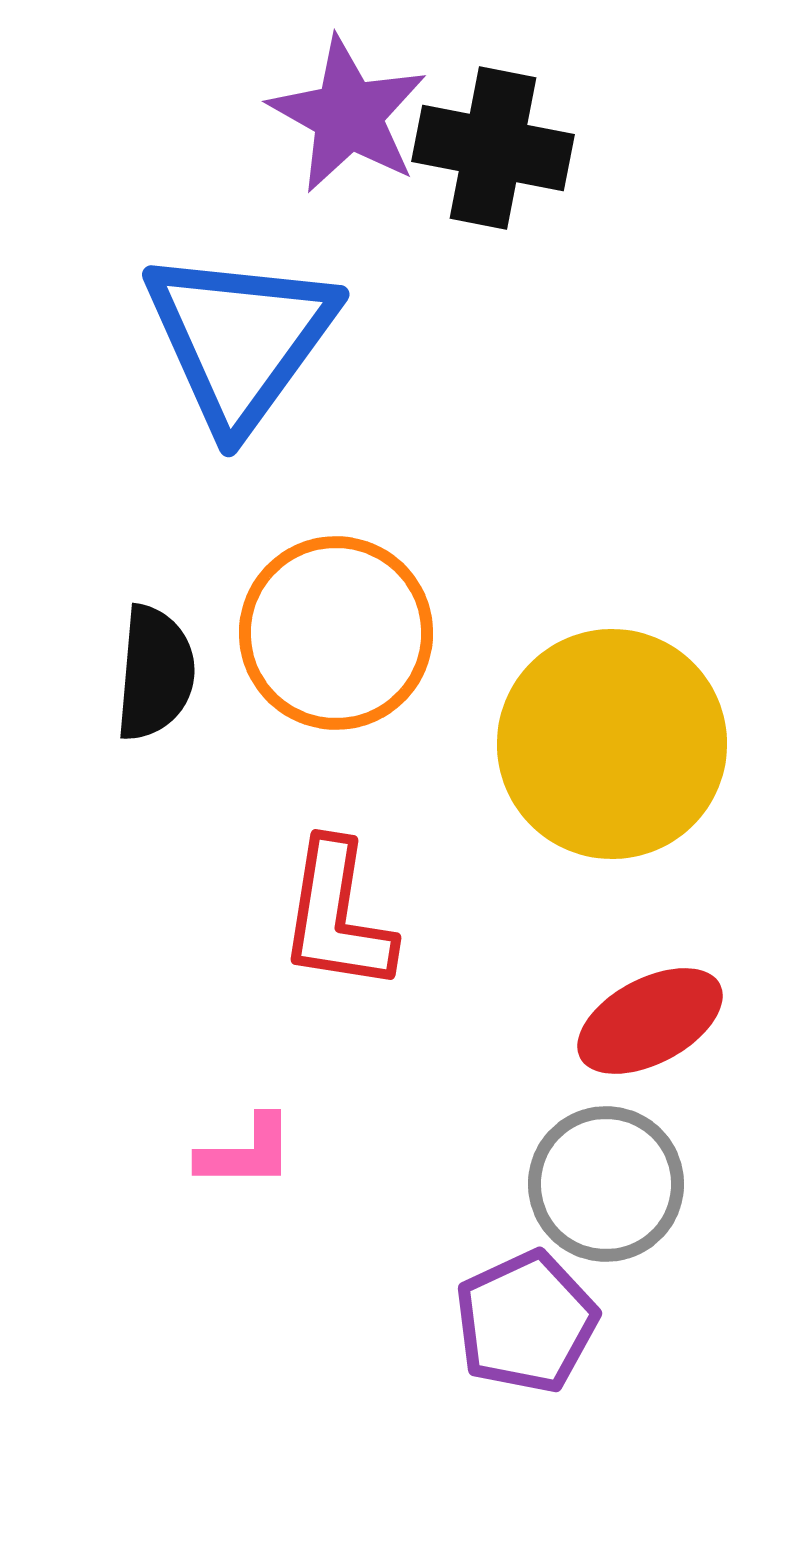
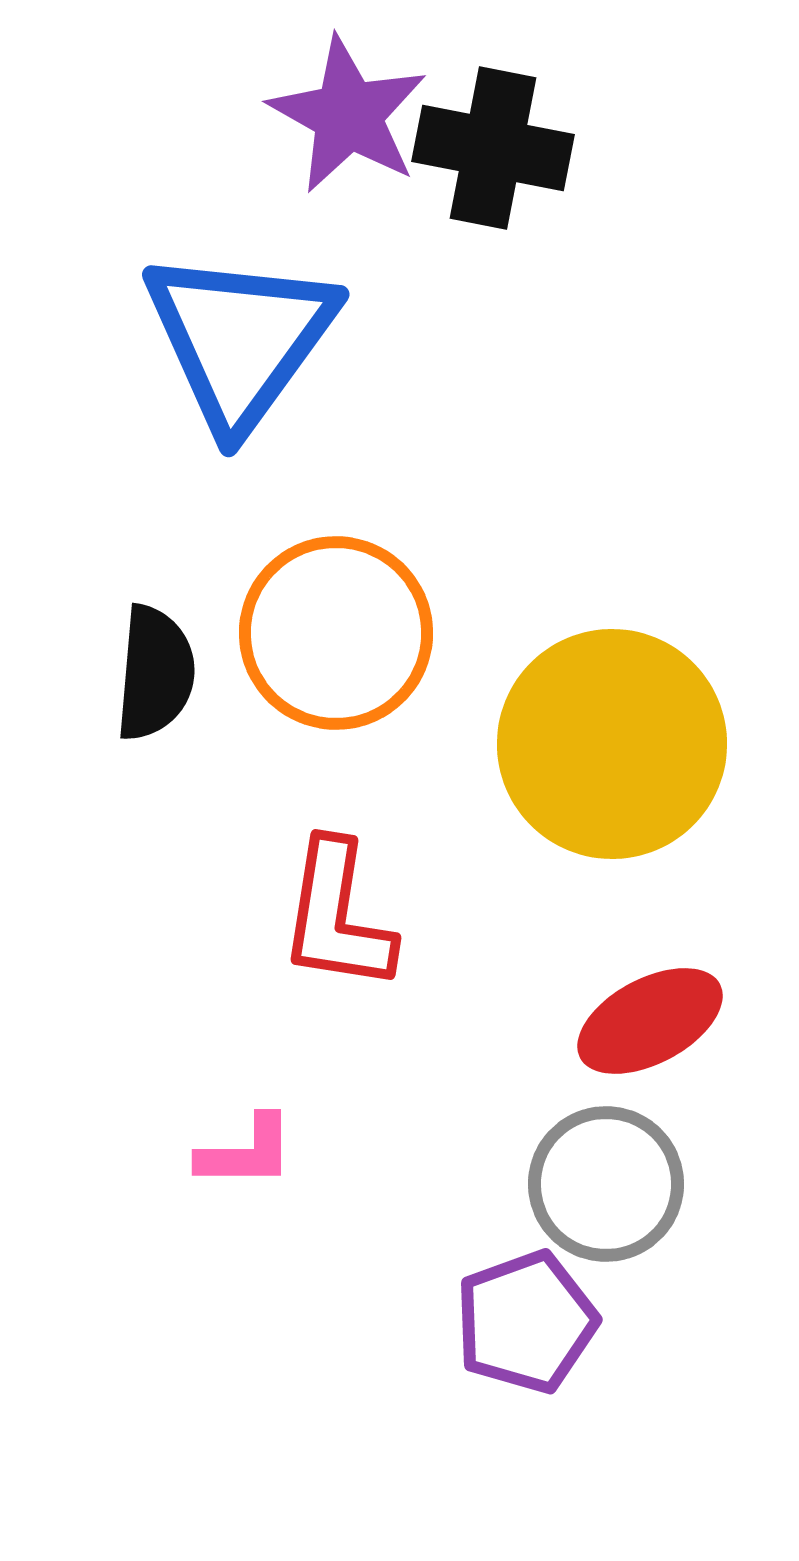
purple pentagon: rotated 5 degrees clockwise
